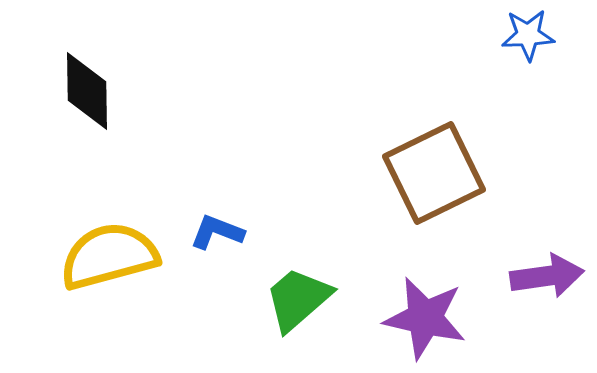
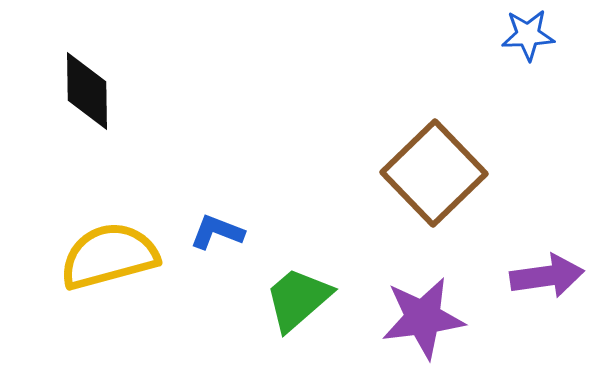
brown square: rotated 18 degrees counterclockwise
purple star: moved 2 px left; rotated 20 degrees counterclockwise
